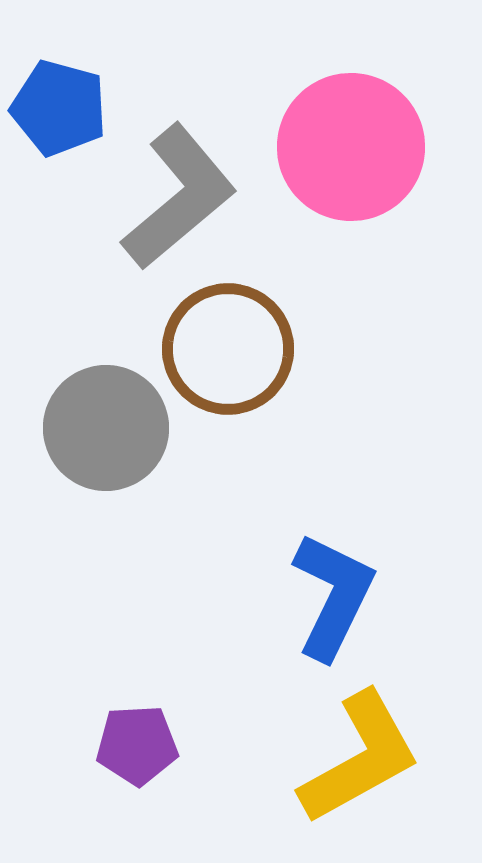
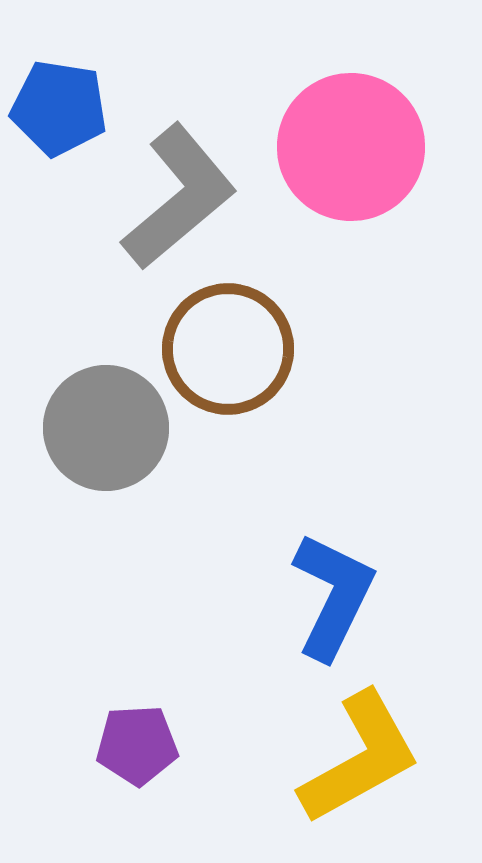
blue pentagon: rotated 6 degrees counterclockwise
